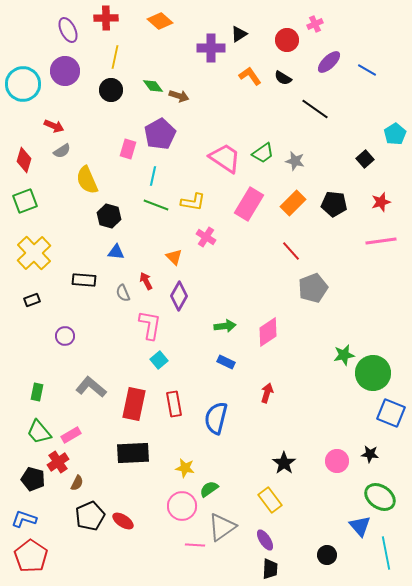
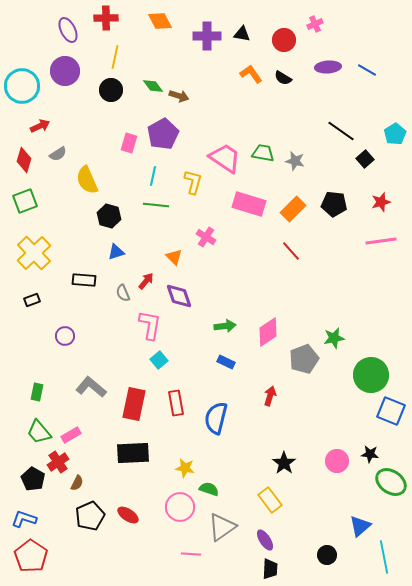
orange diamond at (160, 21): rotated 20 degrees clockwise
black triangle at (239, 34): moved 3 px right; rotated 42 degrees clockwise
red circle at (287, 40): moved 3 px left
purple cross at (211, 48): moved 4 px left, 12 px up
purple ellipse at (329, 62): moved 1 px left, 5 px down; rotated 40 degrees clockwise
orange L-shape at (250, 76): moved 1 px right, 2 px up
cyan circle at (23, 84): moved 1 px left, 2 px down
black line at (315, 109): moved 26 px right, 22 px down
red arrow at (54, 126): moved 14 px left; rotated 48 degrees counterclockwise
purple pentagon at (160, 134): moved 3 px right
pink rectangle at (128, 149): moved 1 px right, 6 px up
gray semicircle at (62, 151): moved 4 px left, 3 px down
green trapezoid at (263, 153): rotated 135 degrees counterclockwise
yellow L-shape at (193, 202): moved 20 px up; rotated 85 degrees counterclockwise
orange rectangle at (293, 203): moved 6 px down
pink rectangle at (249, 204): rotated 76 degrees clockwise
green line at (156, 205): rotated 15 degrees counterclockwise
blue triangle at (116, 252): rotated 24 degrees counterclockwise
red arrow at (146, 281): rotated 66 degrees clockwise
gray pentagon at (313, 288): moved 9 px left, 71 px down
purple diamond at (179, 296): rotated 48 degrees counterclockwise
green star at (344, 355): moved 10 px left, 17 px up
green circle at (373, 373): moved 2 px left, 2 px down
red arrow at (267, 393): moved 3 px right, 3 px down
red rectangle at (174, 404): moved 2 px right, 1 px up
blue square at (391, 413): moved 2 px up
black pentagon at (33, 479): rotated 15 degrees clockwise
green semicircle at (209, 489): rotated 54 degrees clockwise
green ellipse at (380, 497): moved 11 px right, 15 px up
pink circle at (182, 506): moved 2 px left, 1 px down
red ellipse at (123, 521): moved 5 px right, 6 px up
blue triangle at (360, 526): rotated 30 degrees clockwise
pink line at (195, 545): moved 4 px left, 9 px down
cyan line at (386, 553): moved 2 px left, 4 px down
